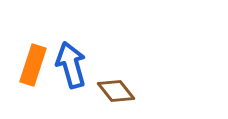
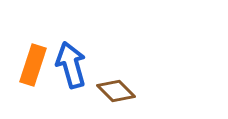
brown diamond: rotated 6 degrees counterclockwise
